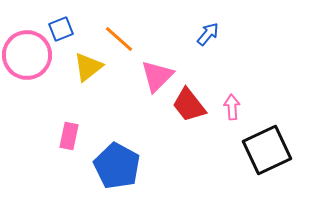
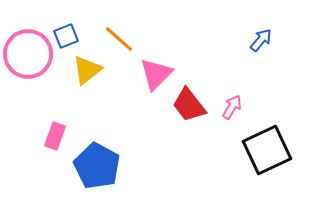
blue square: moved 5 px right, 7 px down
blue arrow: moved 53 px right, 6 px down
pink circle: moved 1 px right, 1 px up
yellow triangle: moved 1 px left, 3 px down
pink triangle: moved 1 px left, 2 px up
pink arrow: rotated 35 degrees clockwise
pink rectangle: moved 14 px left; rotated 8 degrees clockwise
blue pentagon: moved 20 px left
